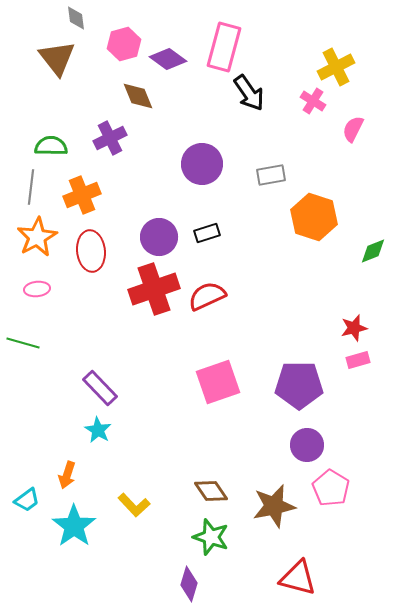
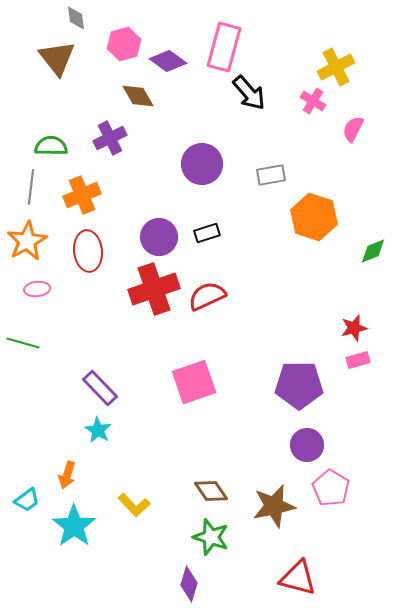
purple diamond at (168, 59): moved 2 px down
black arrow at (249, 93): rotated 6 degrees counterclockwise
brown diamond at (138, 96): rotated 8 degrees counterclockwise
orange star at (37, 237): moved 10 px left, 4 px down
red ellipse at (91, 251): moved 3 px left
pink square at (218, 382): moved 24 px left
